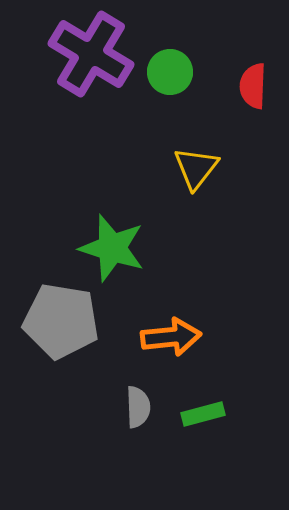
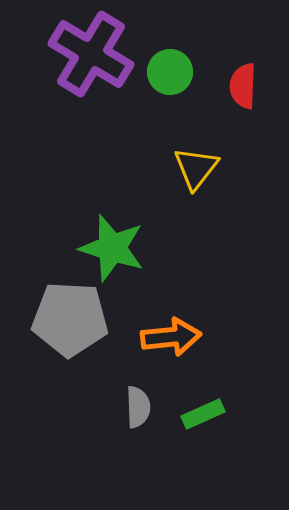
red semicircle: moved 10 px left
gray pentagon: moved 9 px right, 2 px up; rotated 6 degrees counterclockwise
green rectangle: rotated 9 degrees counterclockwise
